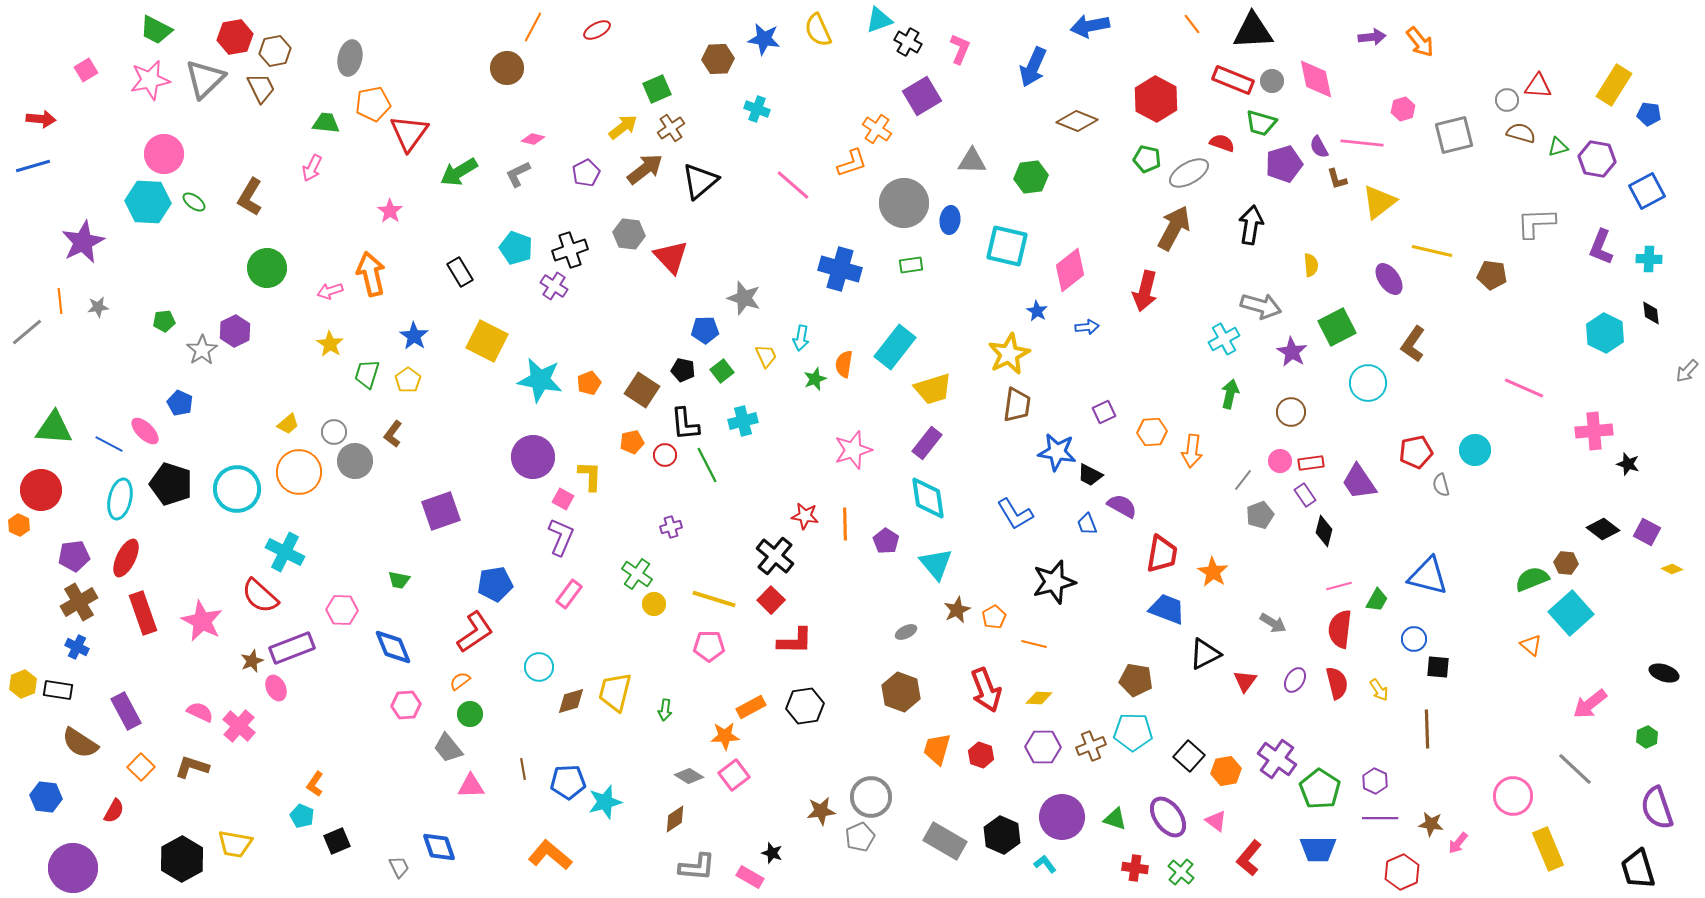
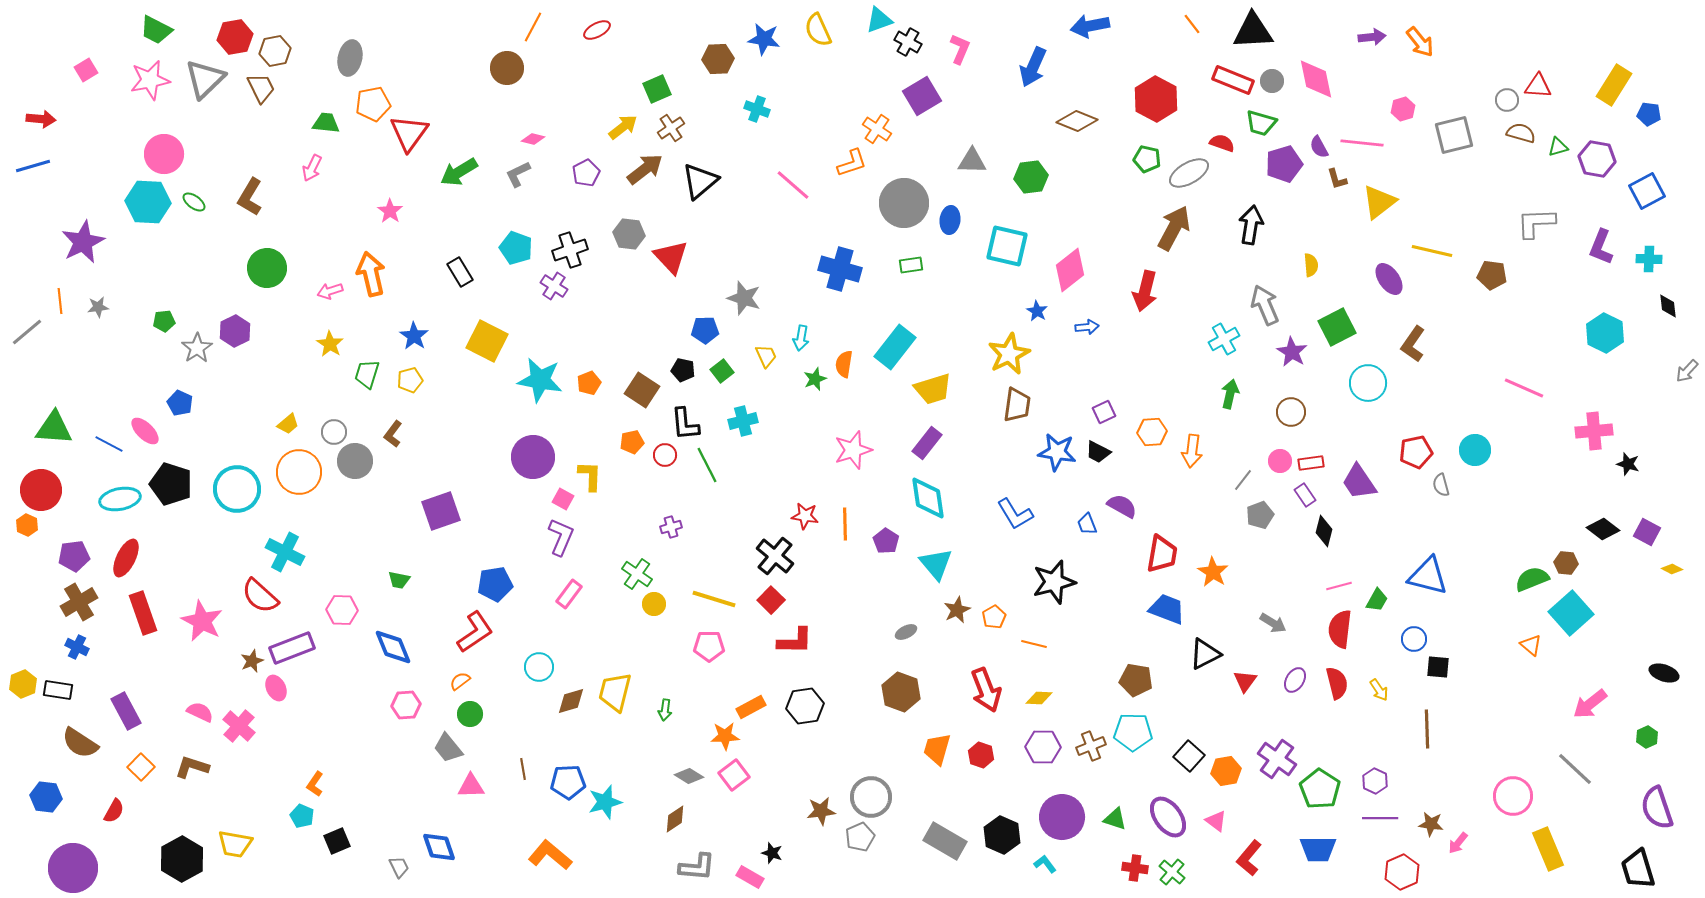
gray arrow at (1261, 306): moved 4 px right, 1 px up; rotated 129 degrees counterclockwise
black diamond at (1651, 313): moved 17 px right, 7 px up
gray star at (202, 350): moved 5 px left, 2 px up
yellow pentagon at (408, 380): moved 2 px right; rotated 20 degrees clockwise
black trapezoid at (1090, 475): moved 8 px right, 23 px up
cyan ellipse at (120, 499): rotated 66 degrees clockwise
orange hexagon at (19, 525): moved 8 px right
green cross at (1181, 872): moved 9 px left
